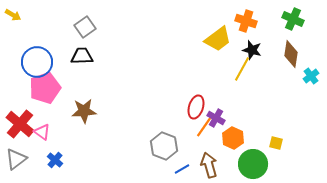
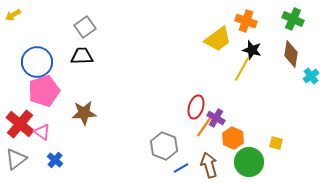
yellow arrow: rotated 119 degrees clockwise
pink pentagon: moved 1 px left, 3 px down
brown star: moved 2 px down
green circle: moved 4 px left, 2 px up
blue line: moved 1 px left, 1 px up
